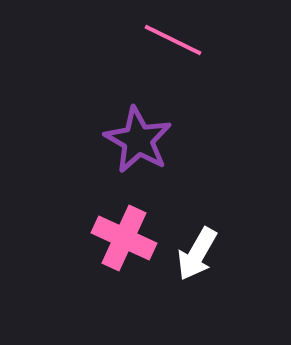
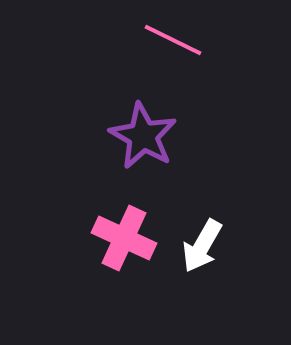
purple star: moved 5 px right, 4 px up
white arrow: moved 5 px right, 8 px up
